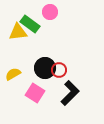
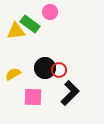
yellow triangle: moved 2 px left, 1 px up
pink square: moved 2 px left, 4 px down; rotated 30 degrees counterclockwise
